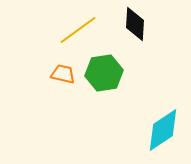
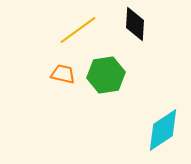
green hexagon: moved 2 px right, 2 px down
